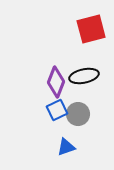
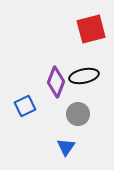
blue square: moved 32 px left, 4 px up
blue triangle: rotated 36 degrees counterclockwise
